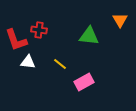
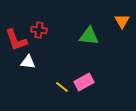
orange triangle: moved 2 px right, 1 px down
yellow line: moved 2 px right, 23 px down
